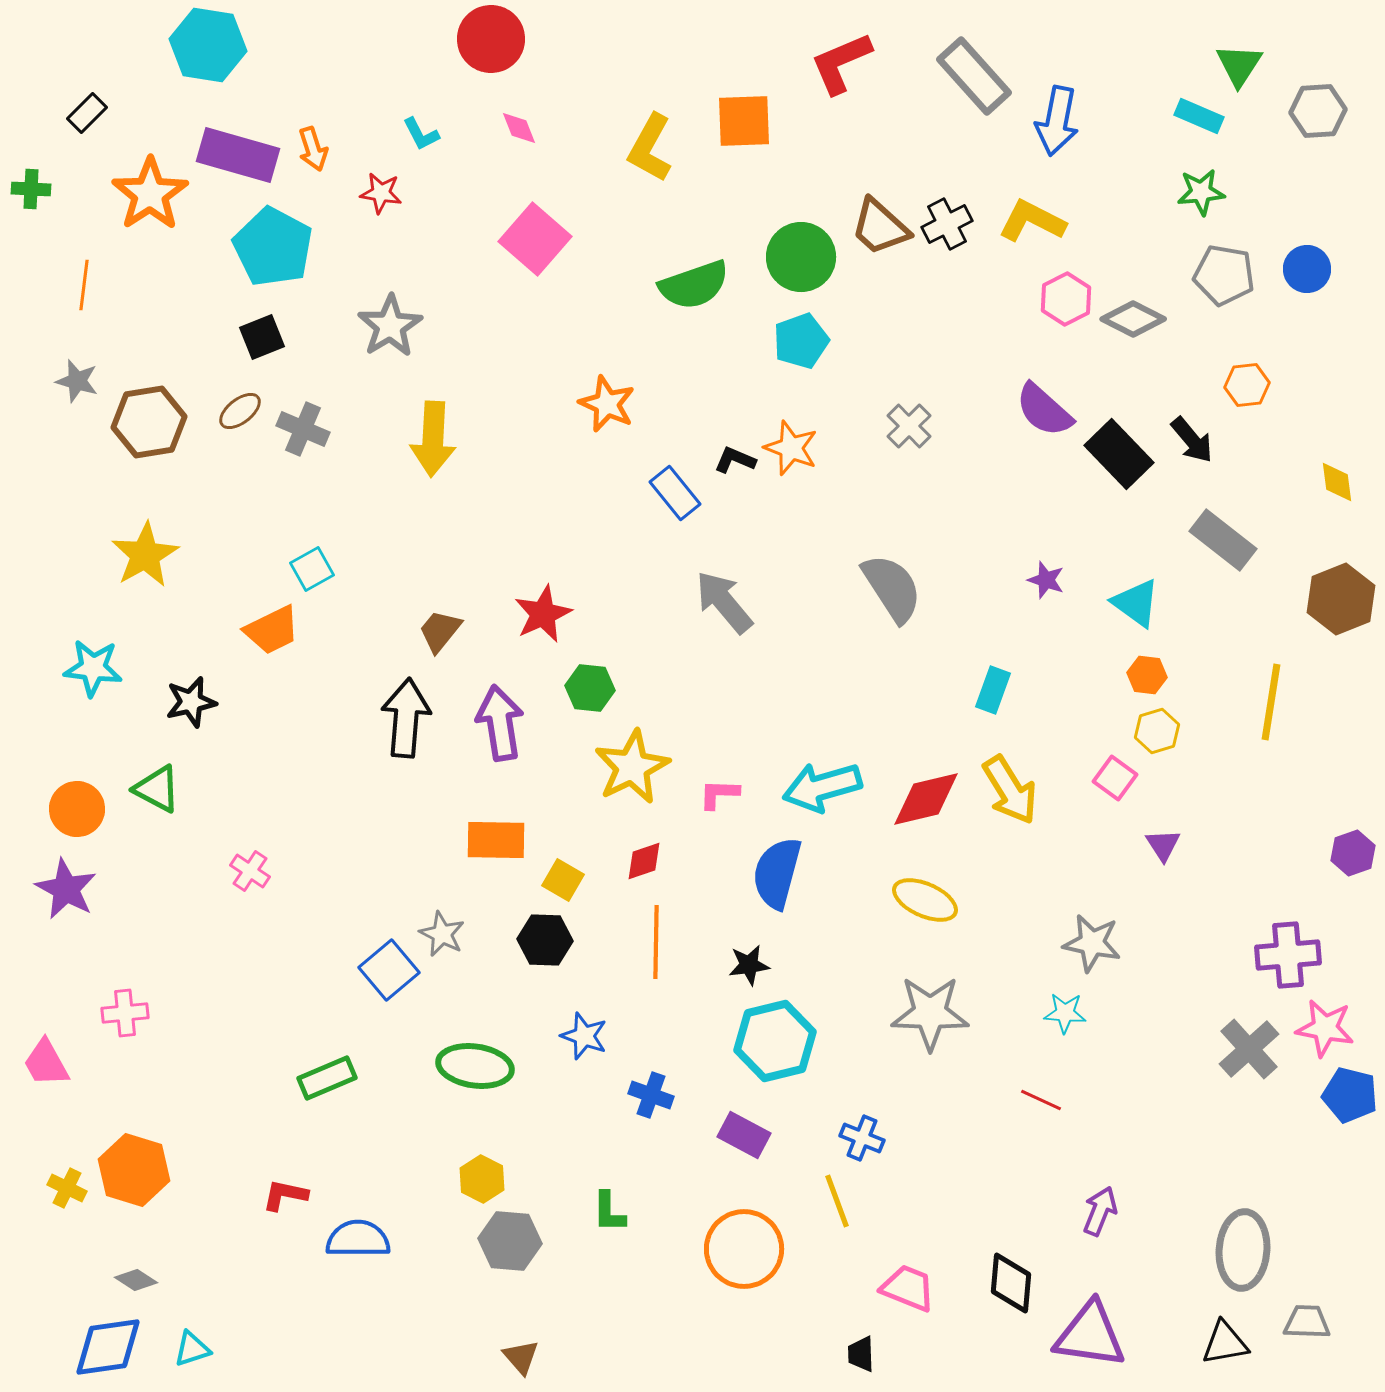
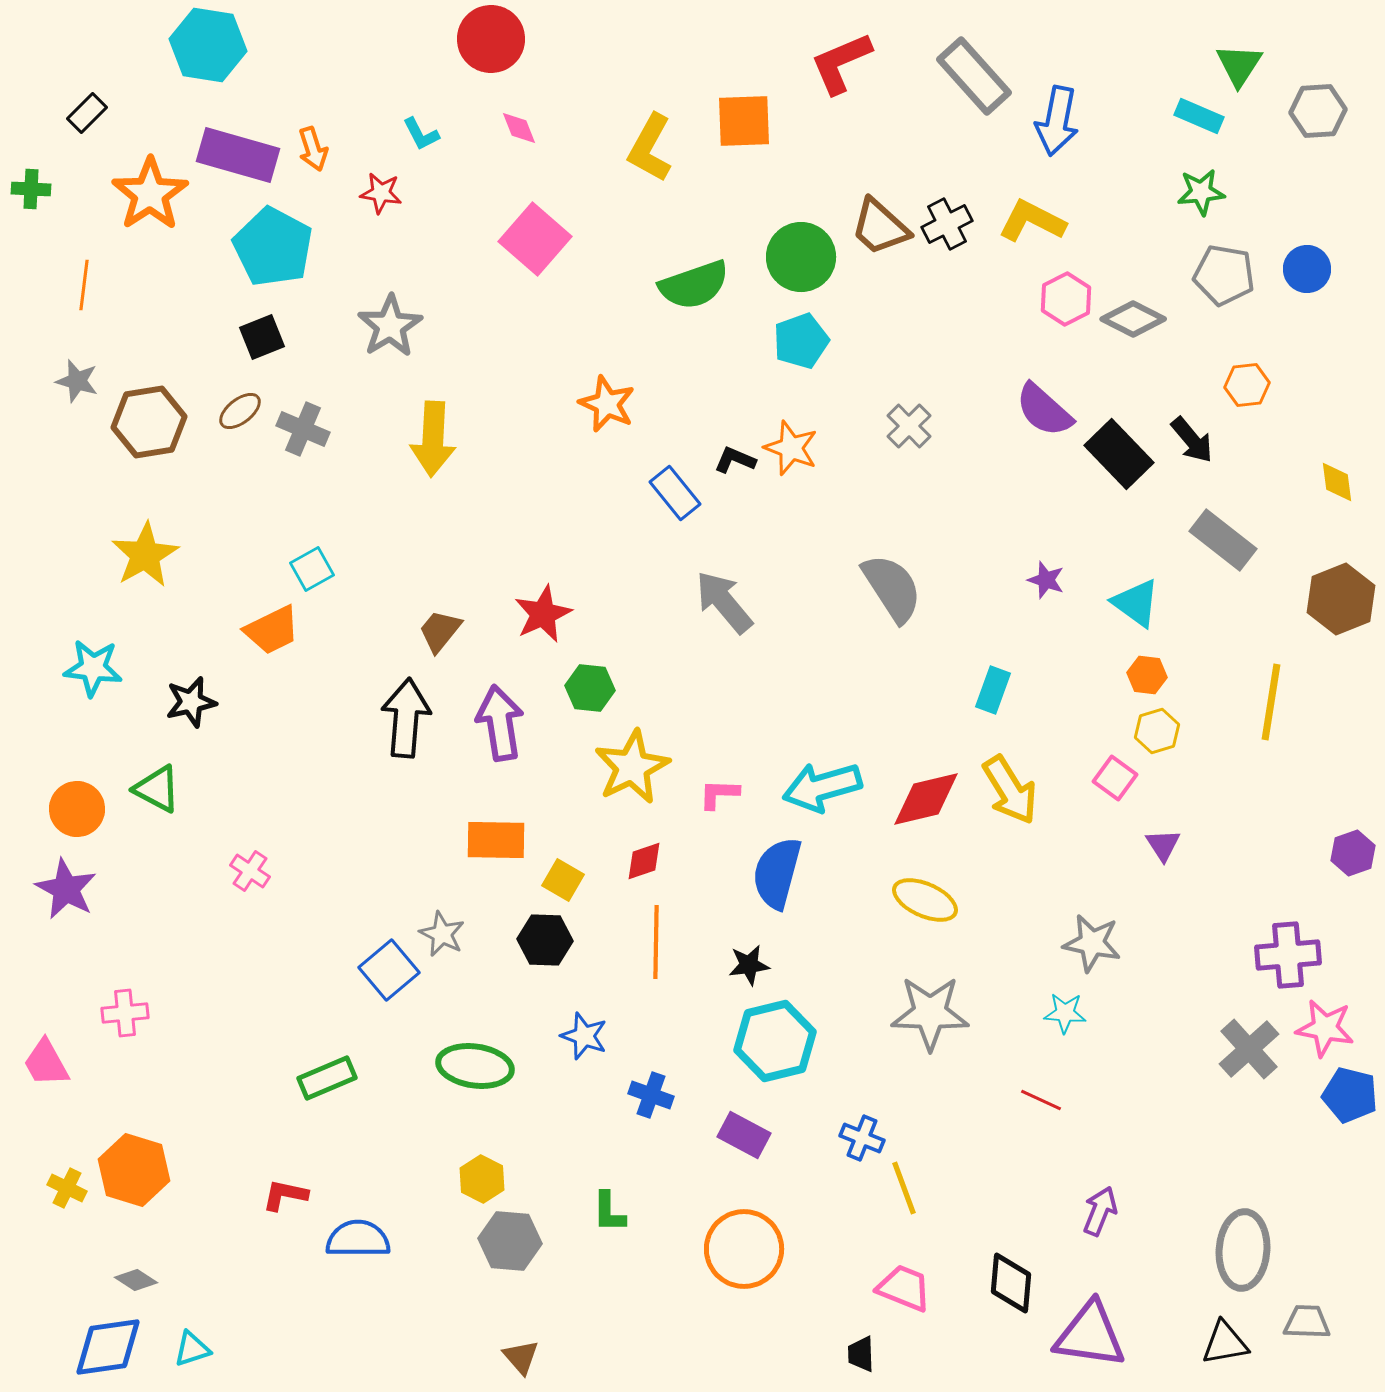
yellow line at (837, 1201): moved 67 px right, 13 px up
pink trapezoid at (908, 1288): moved 4 px left
